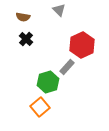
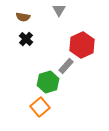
gray triangle: rotated 16 degrees clockwise
gray rectangle: moved 1 px left, 1 px up
